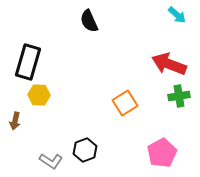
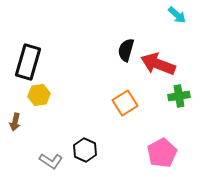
black semicircle: moved 37 px right, 29 px down; rotated 40 degrees clockwise
red arrow: moved 11 px left
yellow hexagon: rotated 10 degrees counterclockwise
brown arrow: moved 1 px down
black hexagon: rotated 15 degrees counterclockwise
